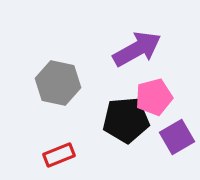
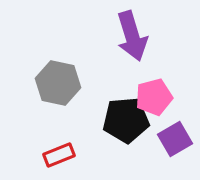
purple arrow: moved 5 px left, 13 px up; rotated 102 degrees clockwise
purple square: moved 2 px left, 2 px down
